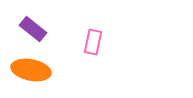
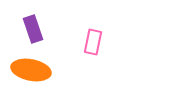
purple rectangle: rotated 32 degrees clockwise
